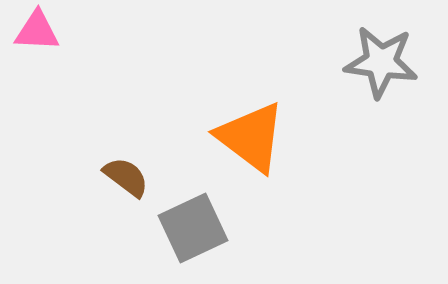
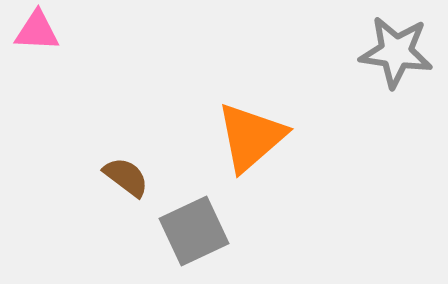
gray star: moved 15 px right, 10 px up
orange triangle: rotated 42 degrees clockwise
gray square: moved 1 px right, 3 px down
